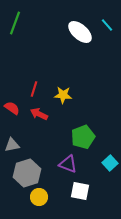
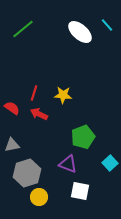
green line: moved 8 px right, 6 px down; rotated 30 degrees clockwise
red line: moved 4 px down
